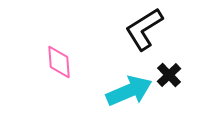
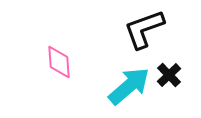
black L-shape: rotated 12 degrees clockwise
cyan arrow: moved 5 px up; rotated 18 degrees counterclockwise
